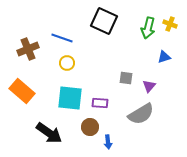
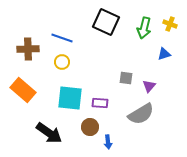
black square: moved 2 px right, 1 px down
green arrow: moved 4 px left
brown cross: rotated 20 degrees clockwise
blue triangle: moved 3 px up
yellow circle: moved 5 px left, 1 px up
orange rectangle: moved 1 px right, 1 px up
